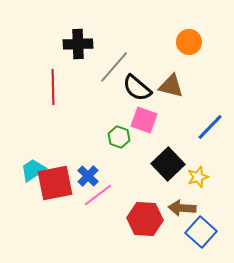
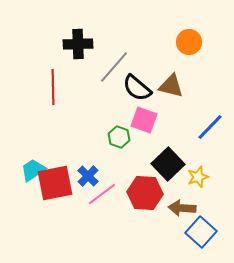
pink line: moved 4 px right, 1 px up
red hexagon: moved 26 px up
